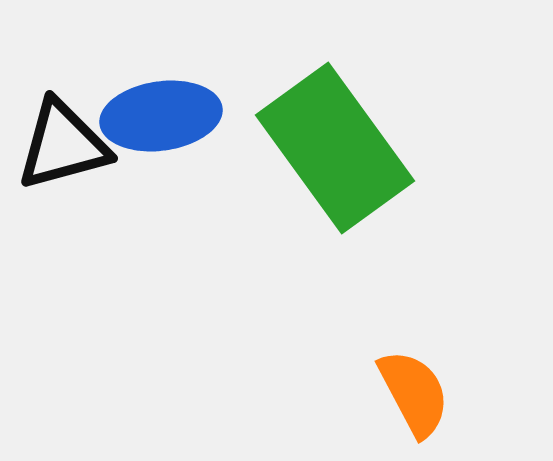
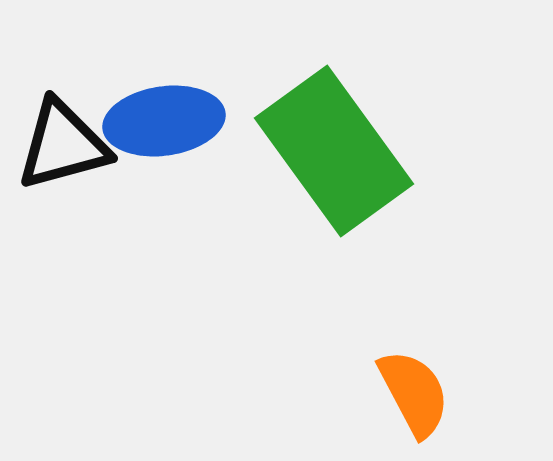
blue ellipse: moved 3 px right, 5 px down
green rectangle: moved 1 px left, 3 px down
